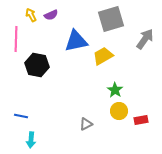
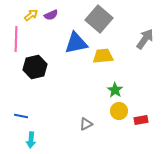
yellow arrow: rotated 80 degrees clockwise
gray square: moved 12 px left; rotated 32 degrees counterclockwise
blue triangle: moved 2 px down
yellow trapezoid: rotated 25 degrees clockwise
black hexagon: moved 2 px left, 2 px down; rotated 25 degrees counterclockwise
